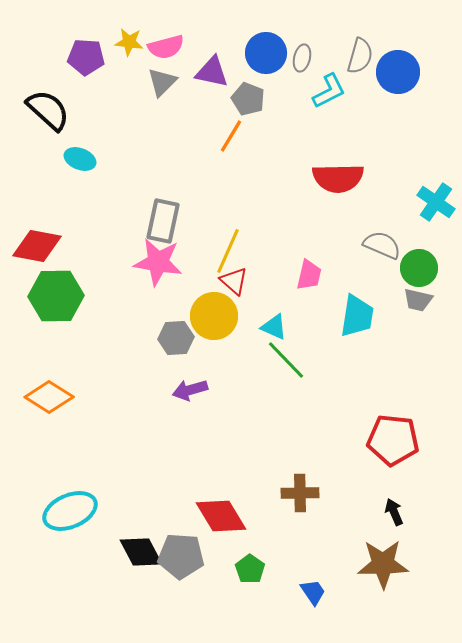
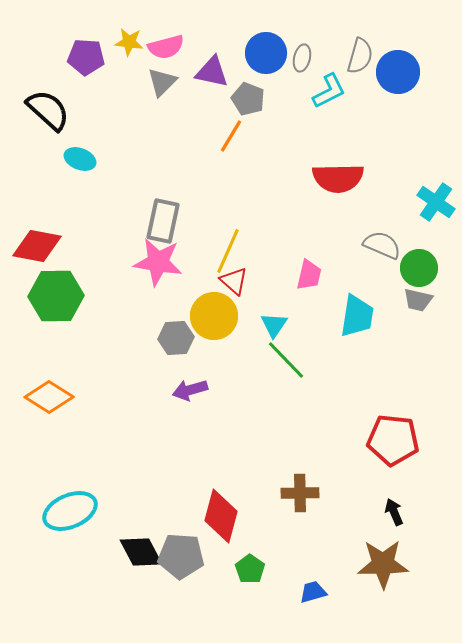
cyan triangle at (274, 327): moved 2 px up; rotated 40 degrees clockwise
red diamond at (221, 516): rotated 46 degrees clockwise
blue trapezoid at (313, 592): rotated 72 degrees counterclockwise
